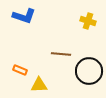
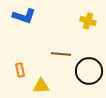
orange rectangle: rotated 56 degrees clockwise
yellow triangle: moved 2 px right, 1 px down
